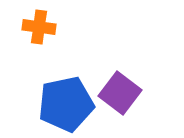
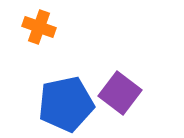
orange cross: rotated 12 degrees clockwise
